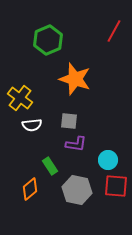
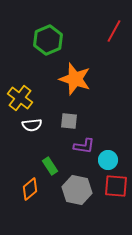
purple L-shape: moved 8 px right, 2 px down
